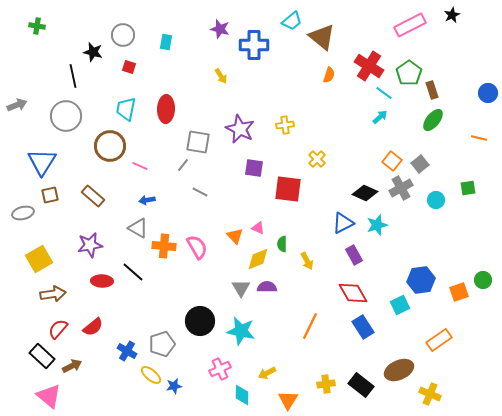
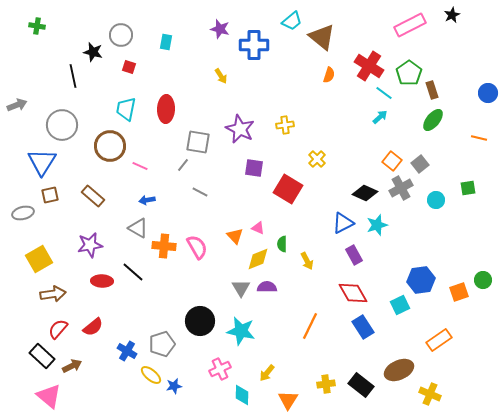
gray circle at (123, 35): moved 2 px left
gray circle at (66, 116): moved 4 px left, 9 px down
red square at (288, 189): rotated 24 degrees clockwise
yellow arrow at (267, 373): rotated 24 degrees counterclockwise
